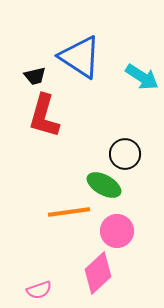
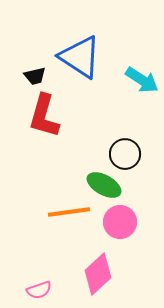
cyan arrow: moved 3 px down
pink circle: moved 3 px right, 9 px up
pink diamond: moved 1 px down
